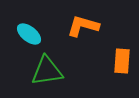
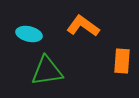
orange L-shape: rotated 20 degrees clockwise
cyan ellipse: rotated 25 degrees counterclockwise
